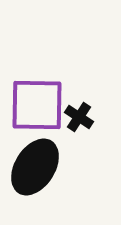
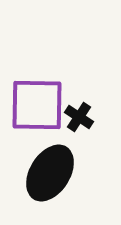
black ellipse: moved 15 px right, 6 px down
